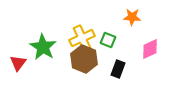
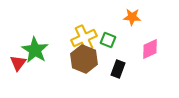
yellow cross: moved 2 px right
green star: moved 8 px left, 3 px down
